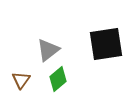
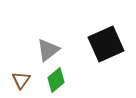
black square: rotated 15 degrees counterclockwise
green diamond: moved 2 px left, 1 px down
